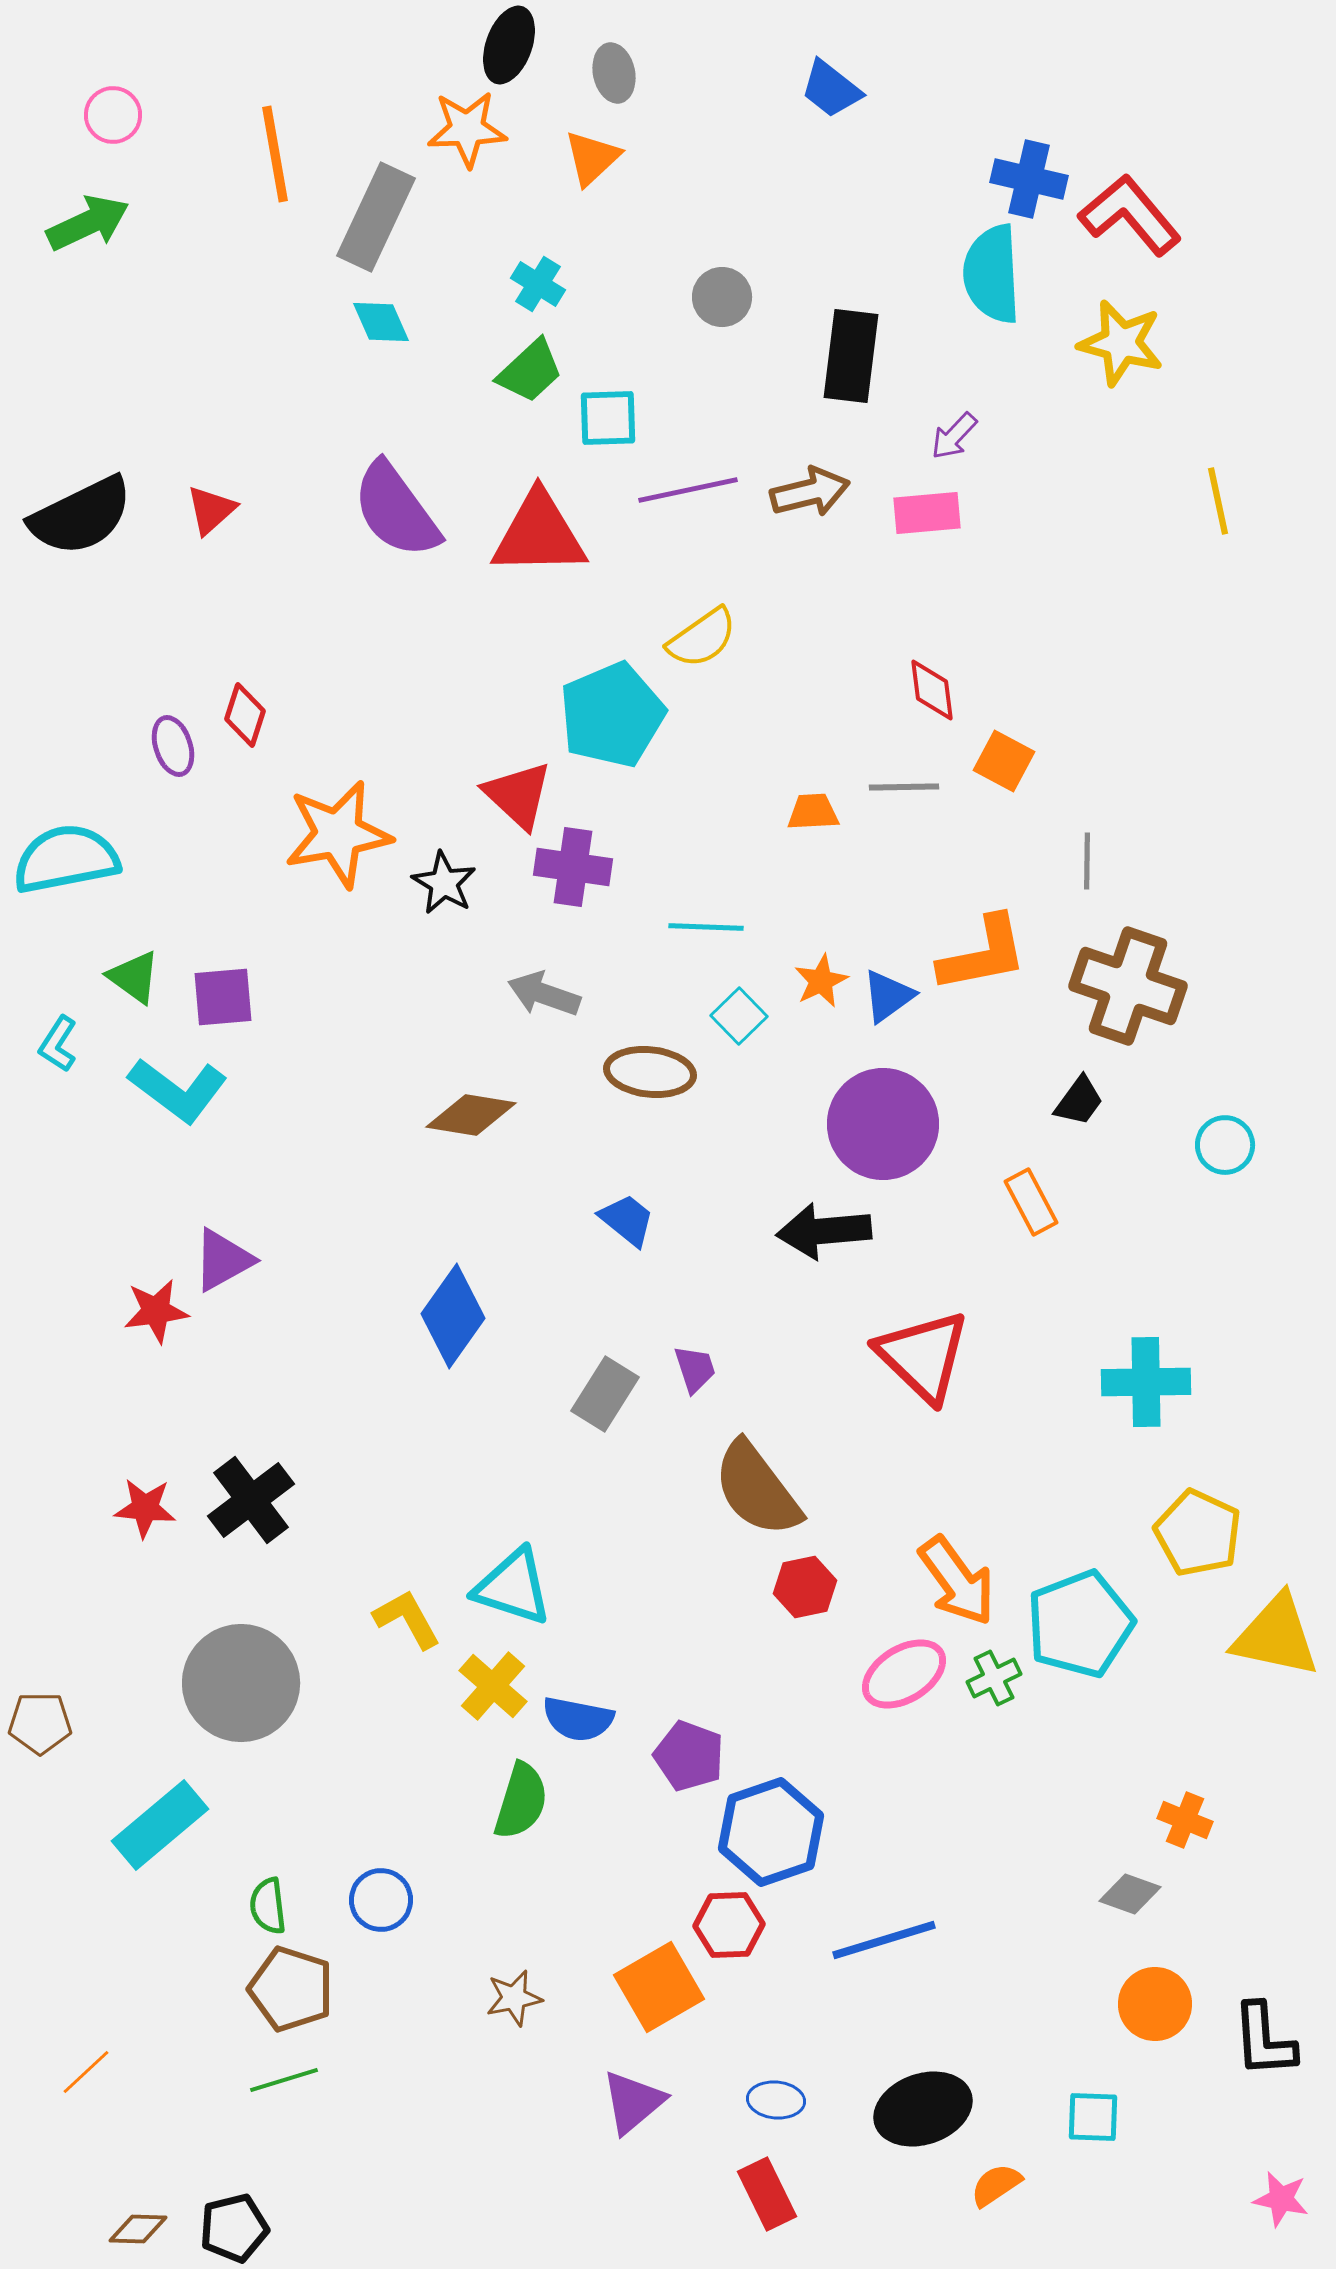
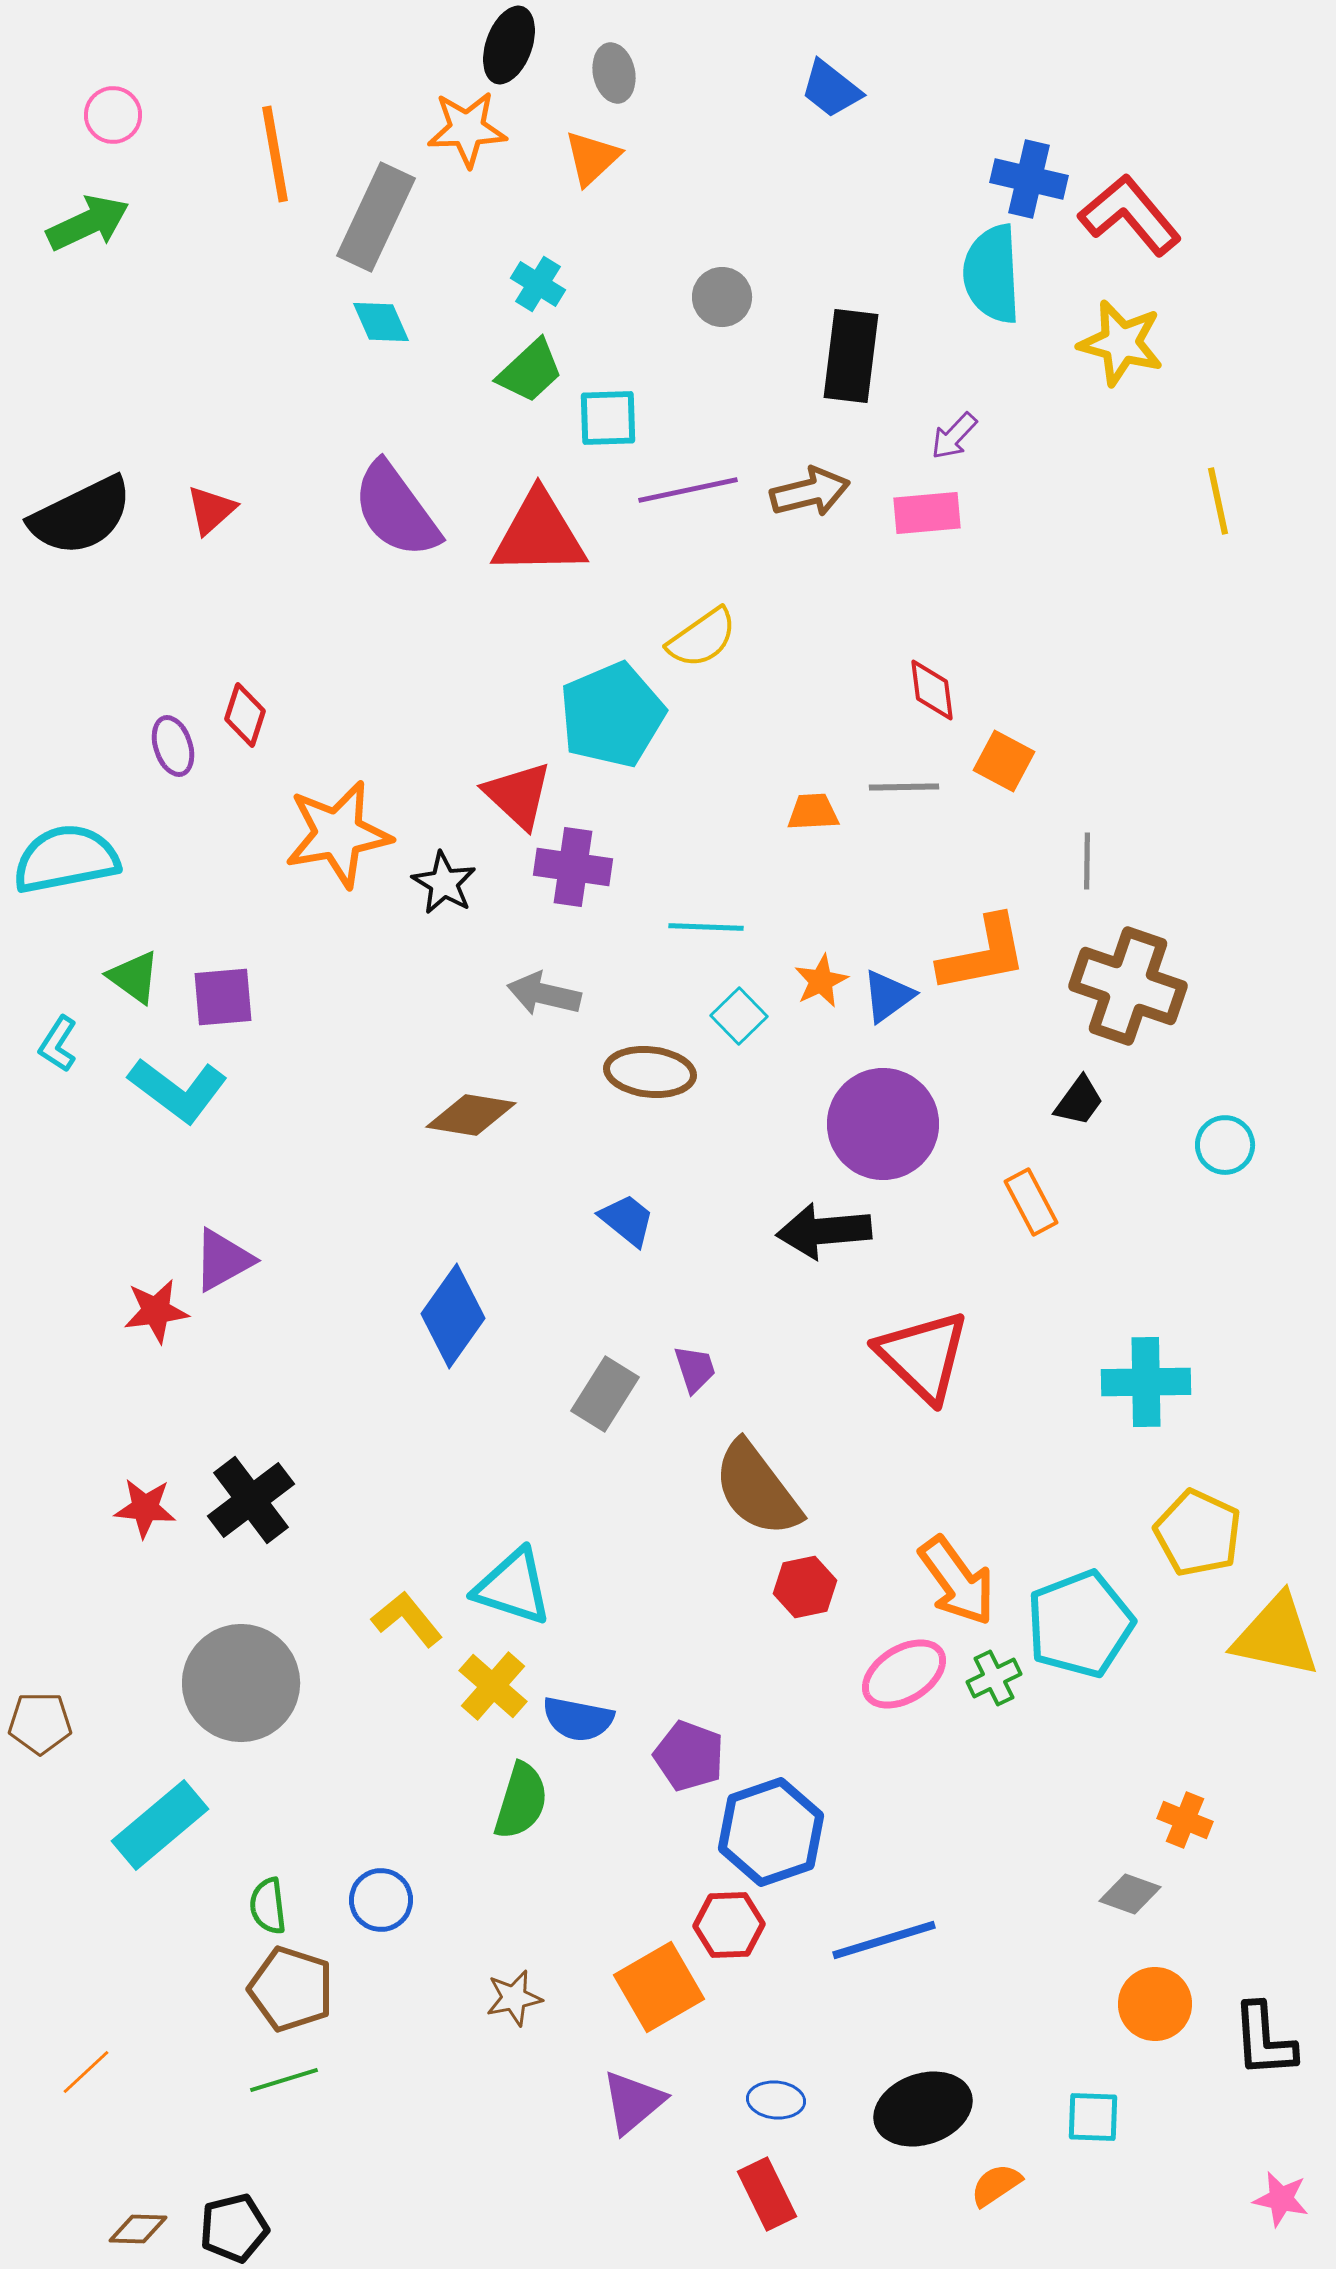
gray arrow at (544, 994): rotated 6 degrees counterclockwise
yellow L-shape at (407, 1619): rotated 10 degrees counterclockwise
